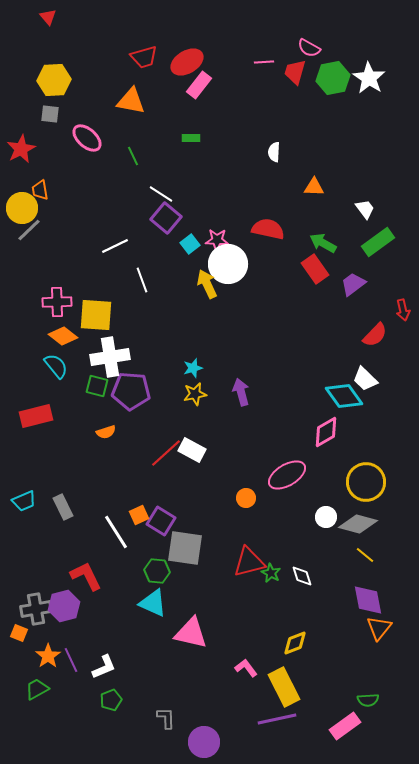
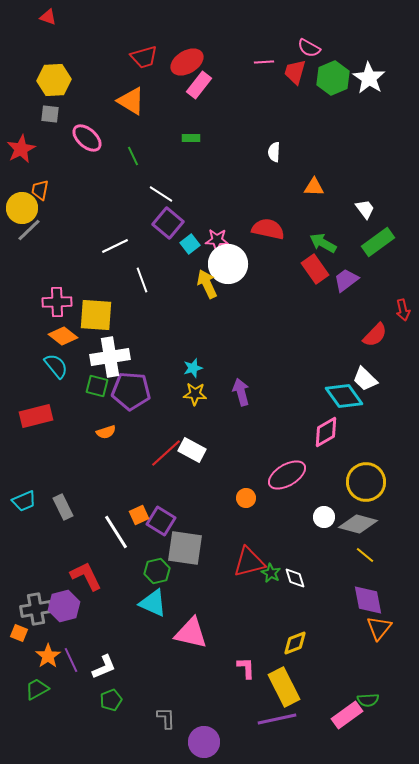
red triangle at (48, 17): rotated 30 degrees counterclockwise
green hexagon at (333, 78): rotated 12 degrees counterclockwise
orange triangle at (131, 101): rotated 20 degrees clockwise
orange trapezoid at (40, 190): rotated 20 degrees clockwise
purple square at (166, 218): moved 2 px right, 5 px down
purple trapezoid at (353, 284): moved 7 px left, 4 px up
yellow star at (195, 394): rotated 15 degrees clockwise
white circle at (326, 517): moved 2 px left
green hexagon at (157, 571): rotated 20 degrees counterclockwise
white diamond at (302, 576): moved 7 px left, 2 px down
pink L-shape at (246, 668): rotated 35 degrees clockwise
pink rectangle at (345, 726): moved 2 px right, 11 px up
